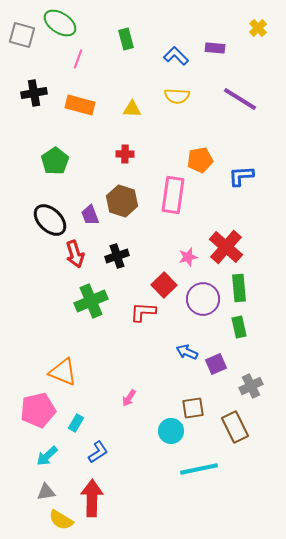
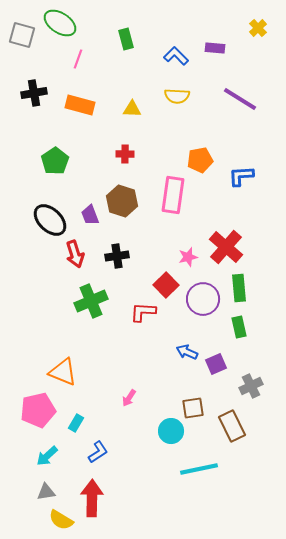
black cross at (117, 256): rotated 10 degrees clockwise
red square at (164, 285): moved 2 px right
brown rectangle at (235, 427): moved 3 px left, 1 px up
